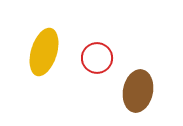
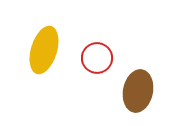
yellow ellipse: moved 2 px up
